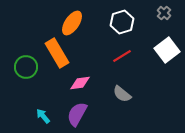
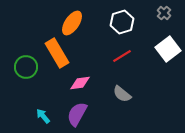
white square: moved 1 px right, 1 px up
